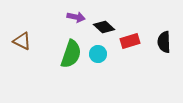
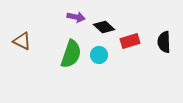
cyan circle: moved 1 px right, 1 px down
